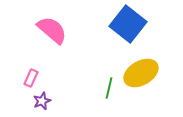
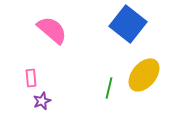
yellow ellipse: moved 3 px right, 2 px down; rotated 20 degrees counterclockwise
pink rectangle: rotated 30 degrees counterclockwise
